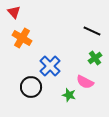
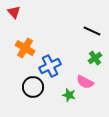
orange cross: moved 3 px right, 10 px down
blue cross: rotated 20 degrees clockwise
black circle: moved 2 px right
